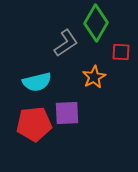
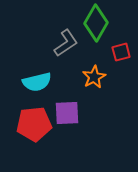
red square: rotated 18 degrees counterclockwise
